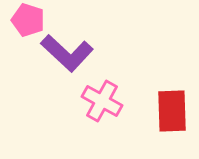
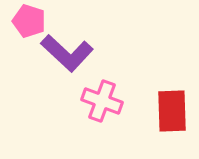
pink pentagon: moved 1 px right, 1 px down
pink cross: rotated 9 degrees counterclockwise
